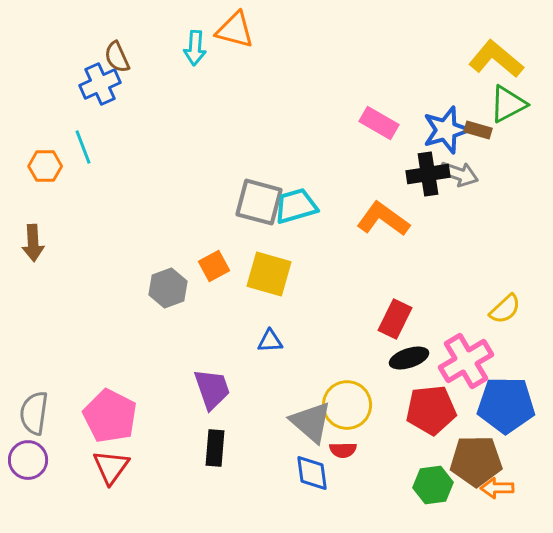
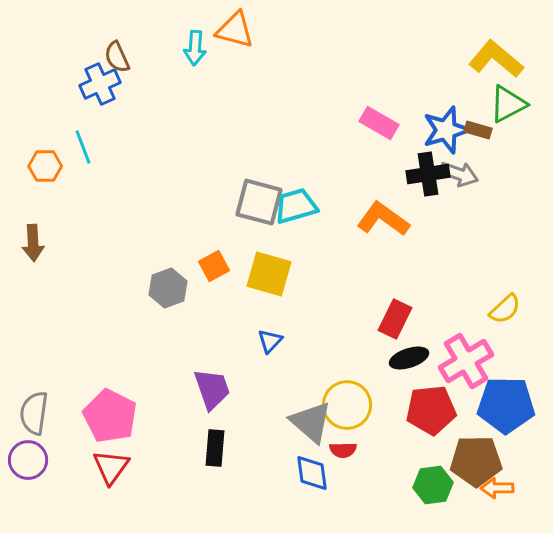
blue triangle: rotated 44 degrees counterclockwise
